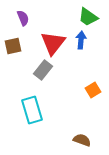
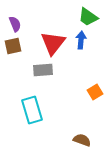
purple semicircle: moved 8 px left, 6 px down
gray rectangle: rotated 48 degrees clockwise
orange square: moved 2 px right, 2 px down
